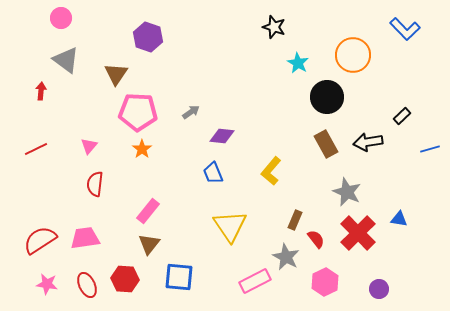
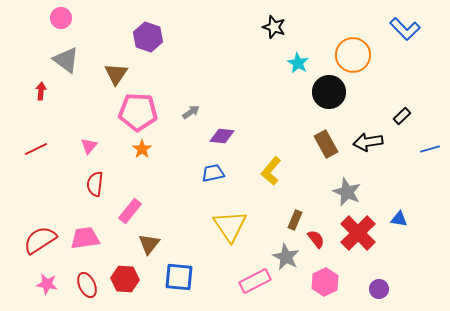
black circle at (327, 97): moved 2 px right, 5 px up
blue trapezoid at (213, 173): rotated 100 degrees clockwise
pink rectangle at (148, 211): moved 18 px left
